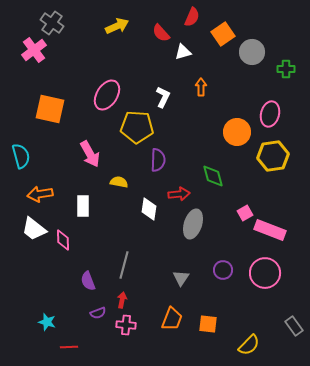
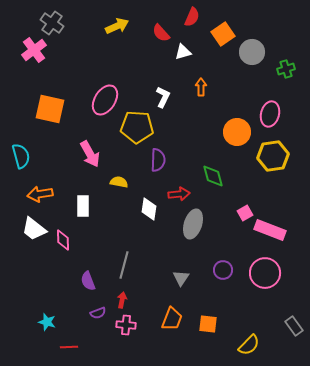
green cross at (286, 69): rotated 18 degrees counterclockwise
pink ellipse at (107, 95): moved 2 px left, 5 px down
